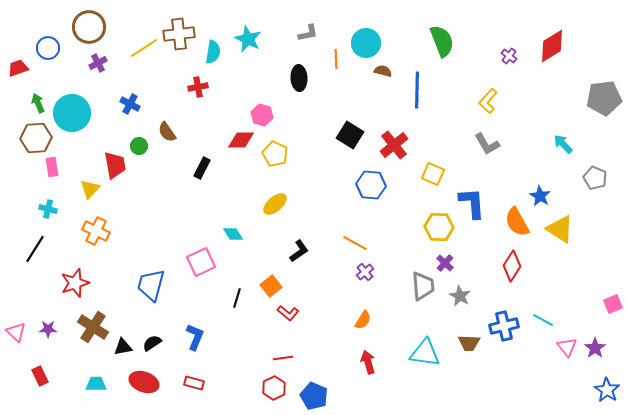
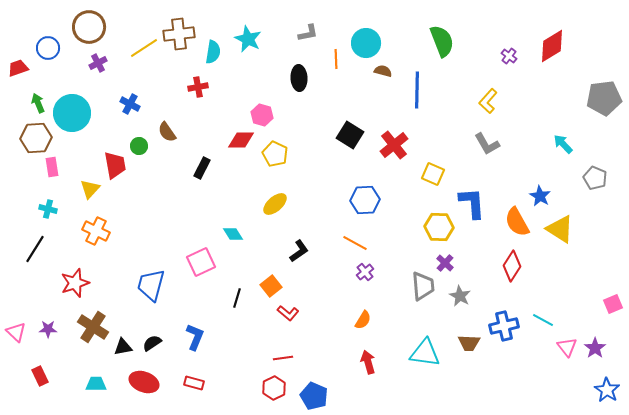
blue hexagon at (371, 185): moved 6 px left, 15 px down; rotated 8 degrees counterclockwise
